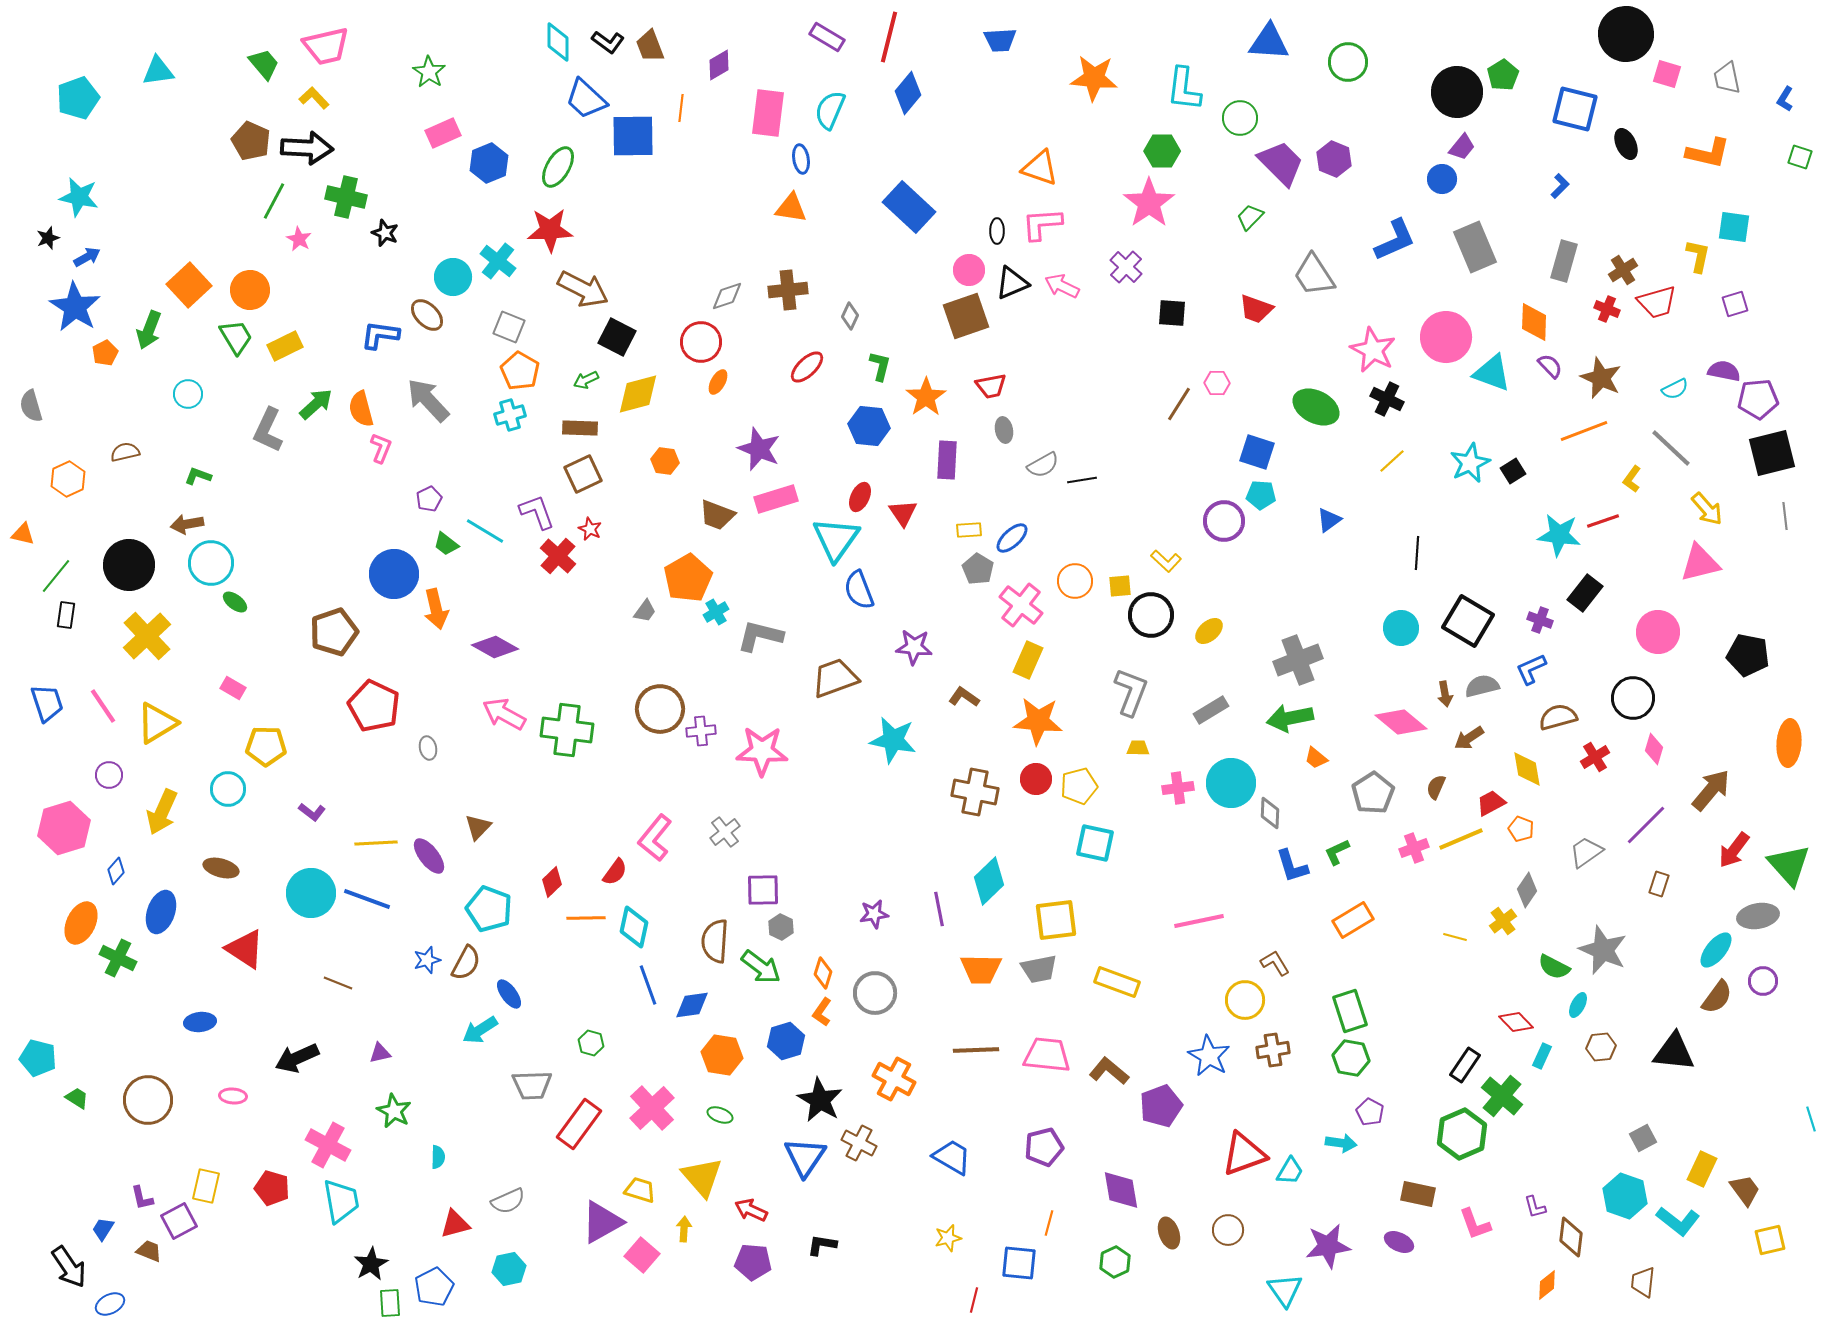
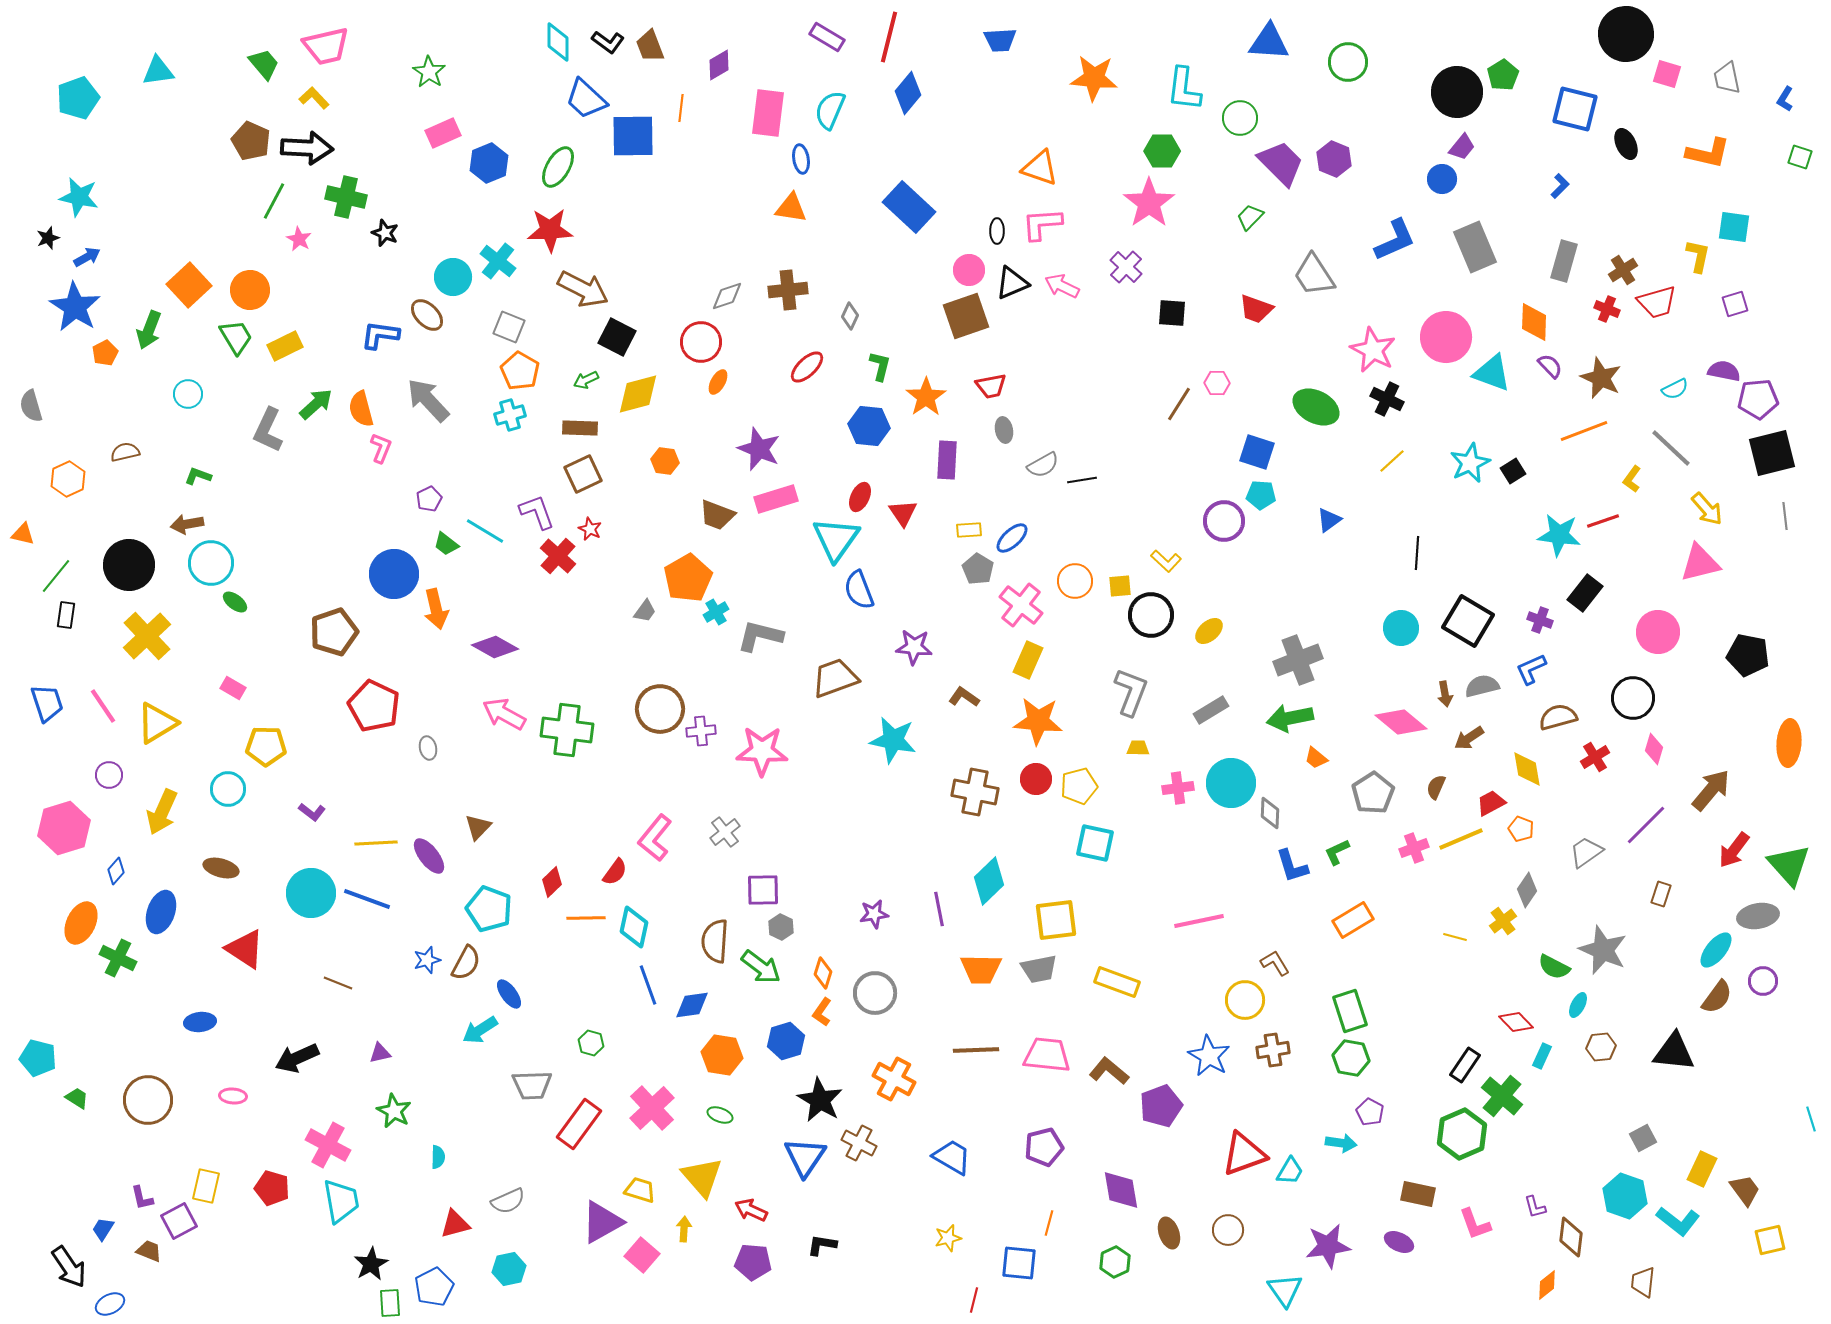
brown rectangle at (1659, 884): moved 2 px right, 10 px down
